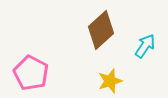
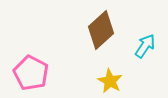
yellow star: rotated 25 degrees counterclockwise
